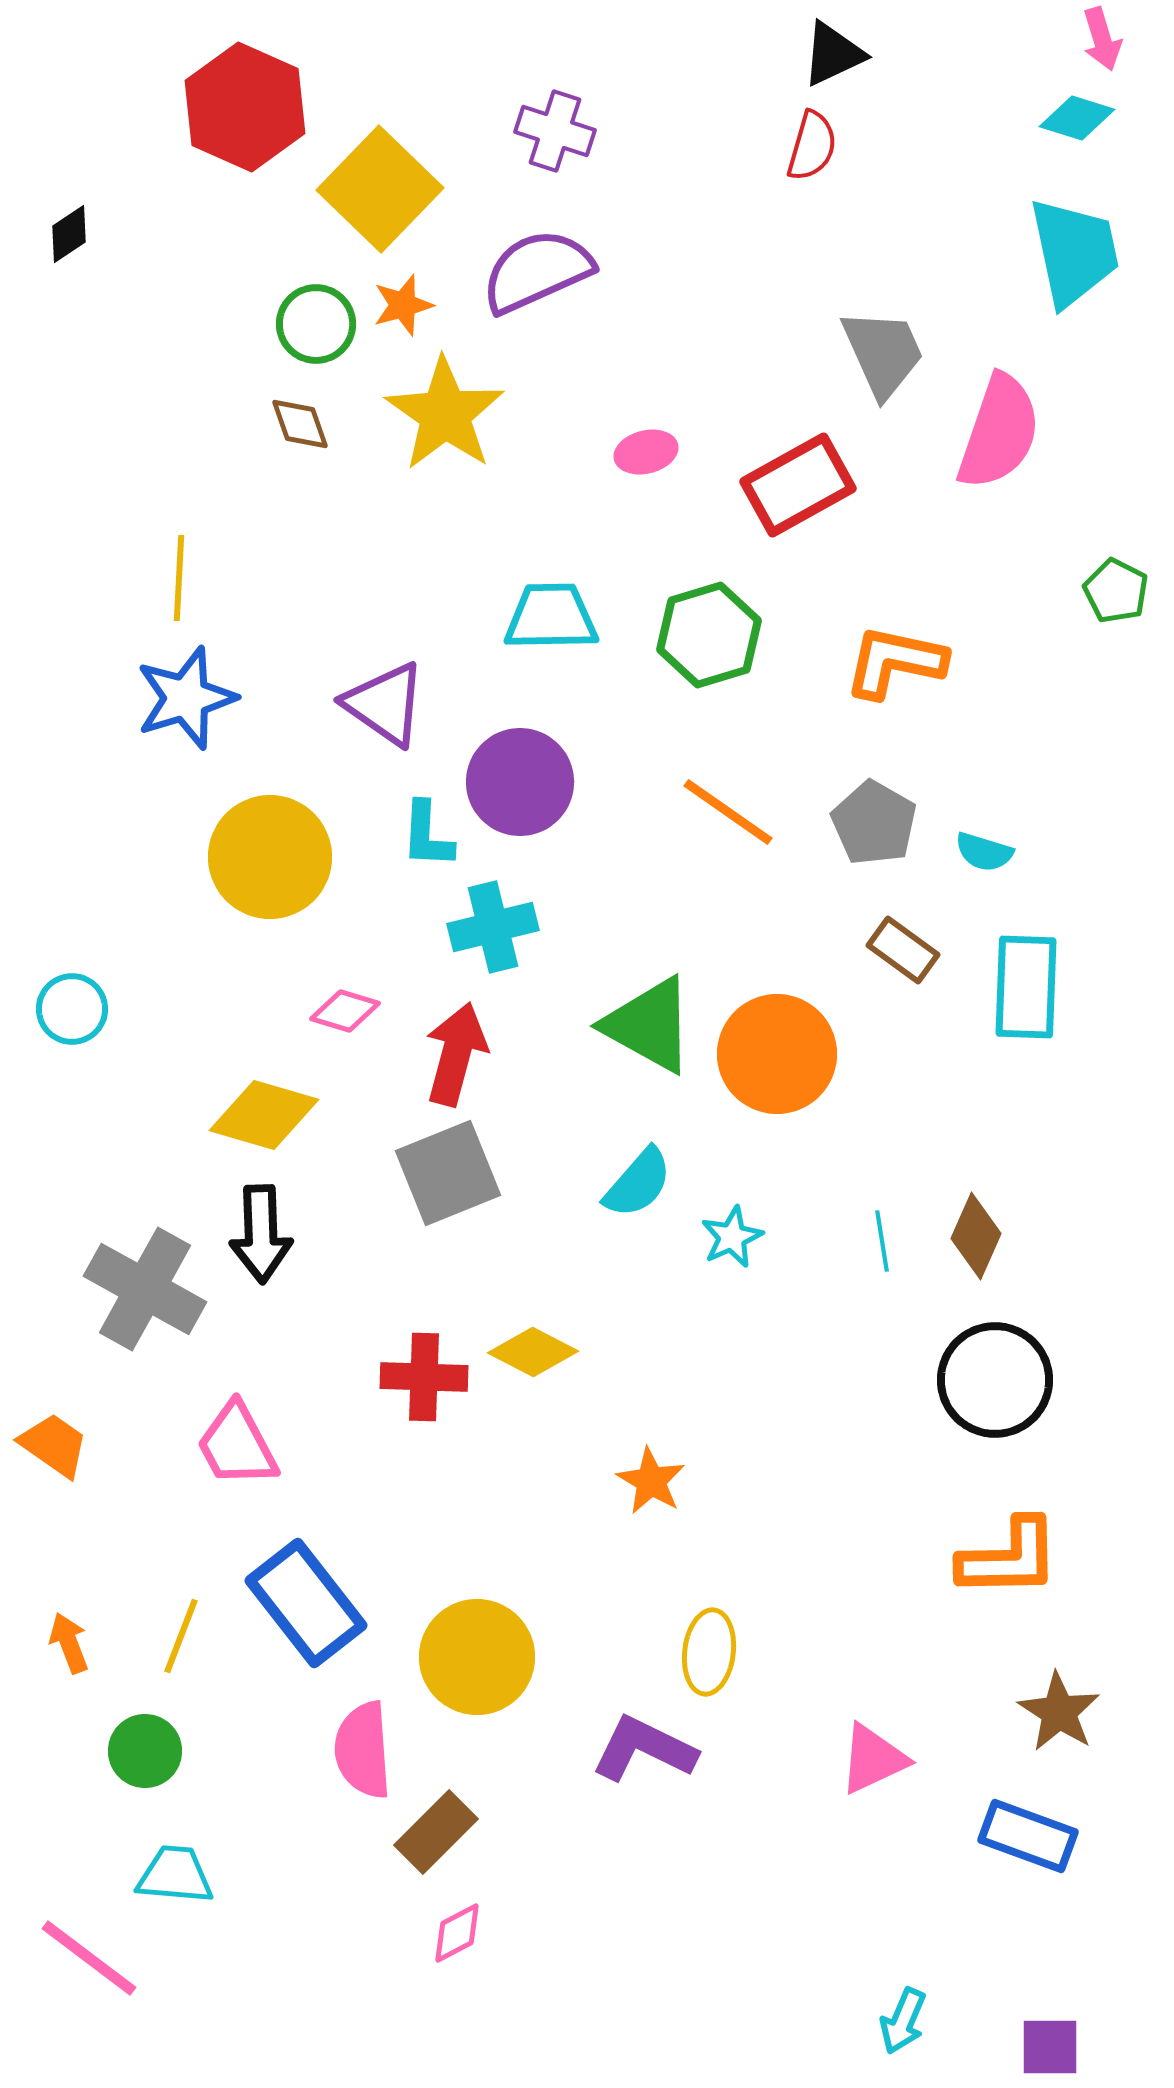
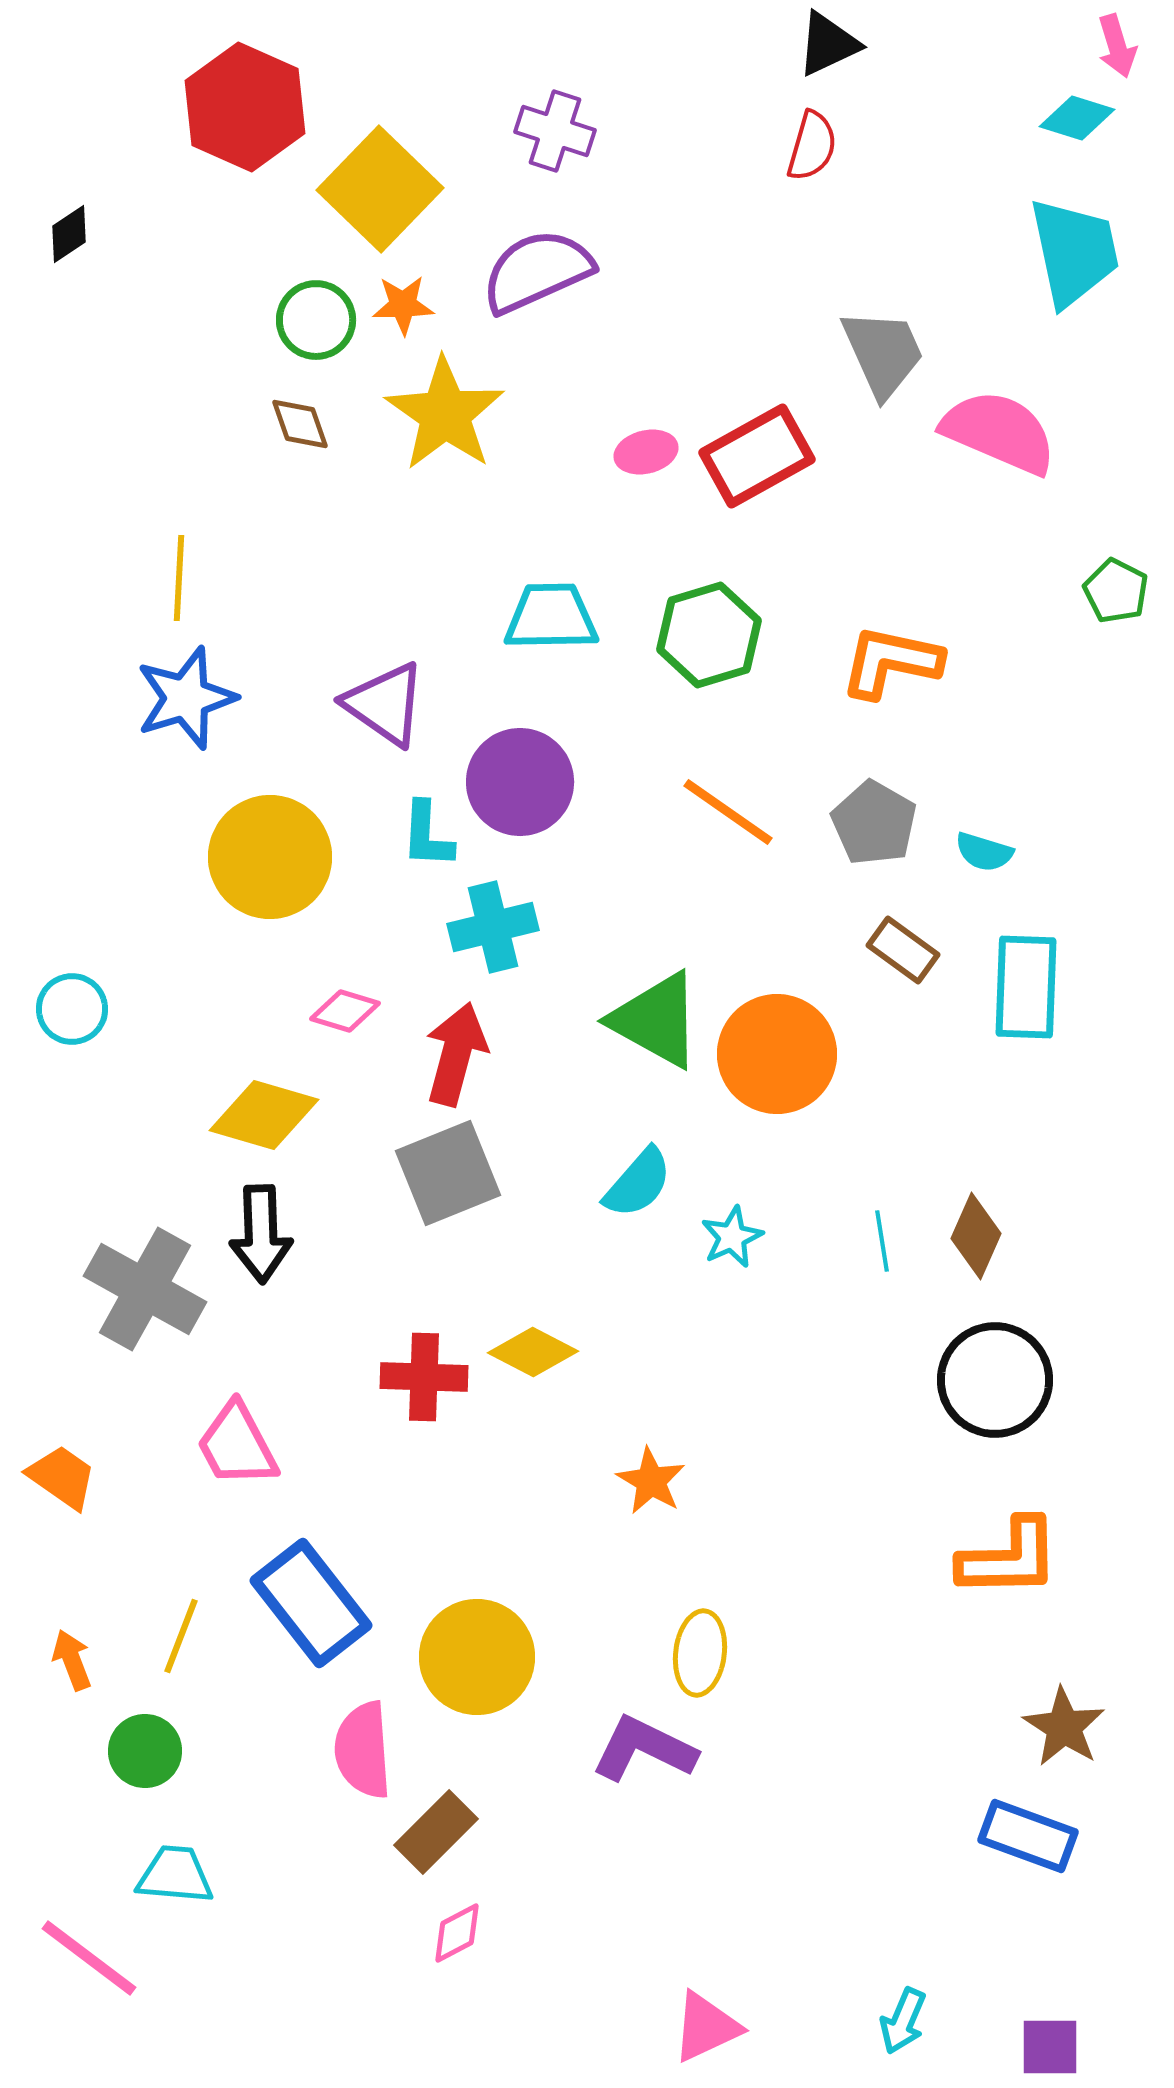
pink arrow at (1102, 39): moved 15 px right, 7 px down
black triangle at (833, 54): moved 5 px left, 10 px up
orange star at (403, 305): rotated 14 degrees clockwise
green circle at (316, 324): moved 4 px up
pink semicircle at (999, 432): rotated 86 degrees counterclockwise
red rectangle at (798, 485): moved 41 px left, 29 px up
orange L-shape at (895, 662): moved 4 px left
green triangle at (649, 1025): moved 7 px right, 5 px up
orange trapezoid at (54, 1445): moved 8 px right, 32 px down
blue rectangle at (306, 1603): moved 5 px right
orange arrow at (69, 1643): moved 3 px right, 17 px down
yellow ellipse at (709, 1652): moved 9 px left, 1 px down
brown star at (1059, 1712): moved 5 px right, 15 px down
pink triangle at (873, 1759): moved 167 px left, 268 px down
